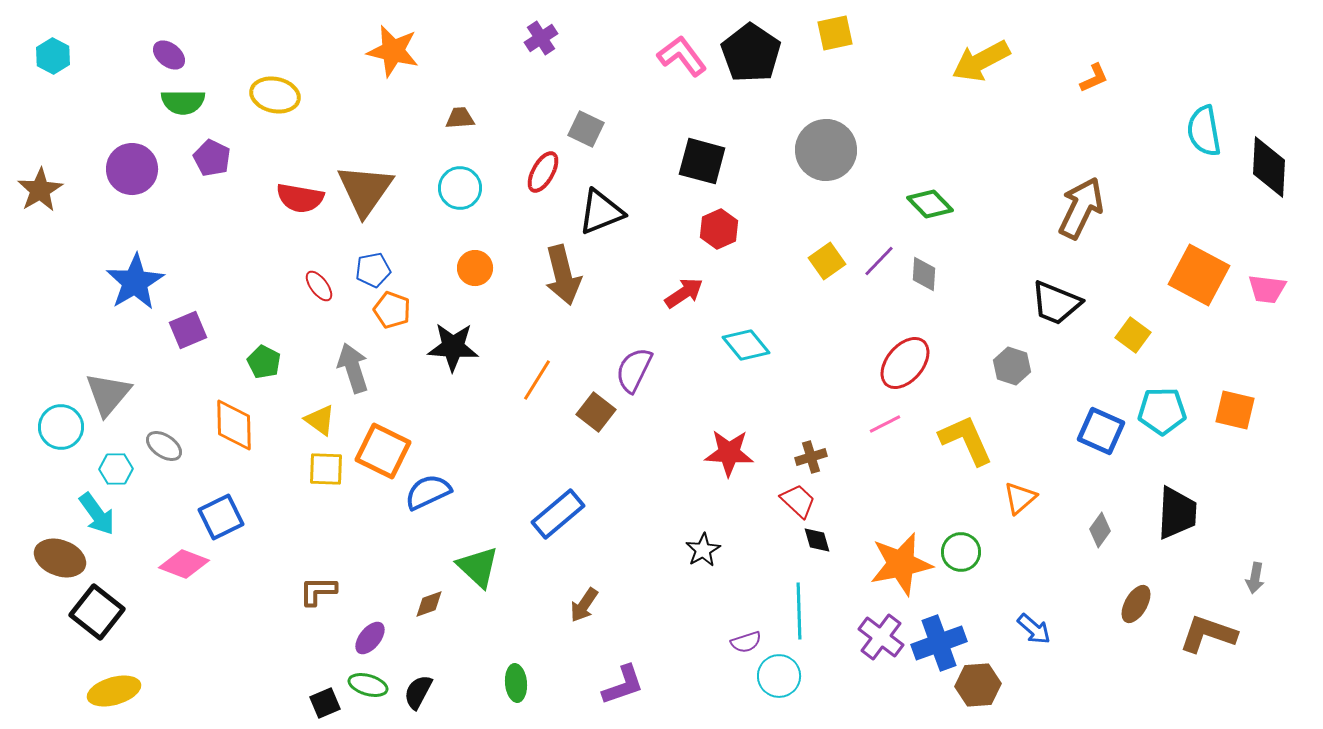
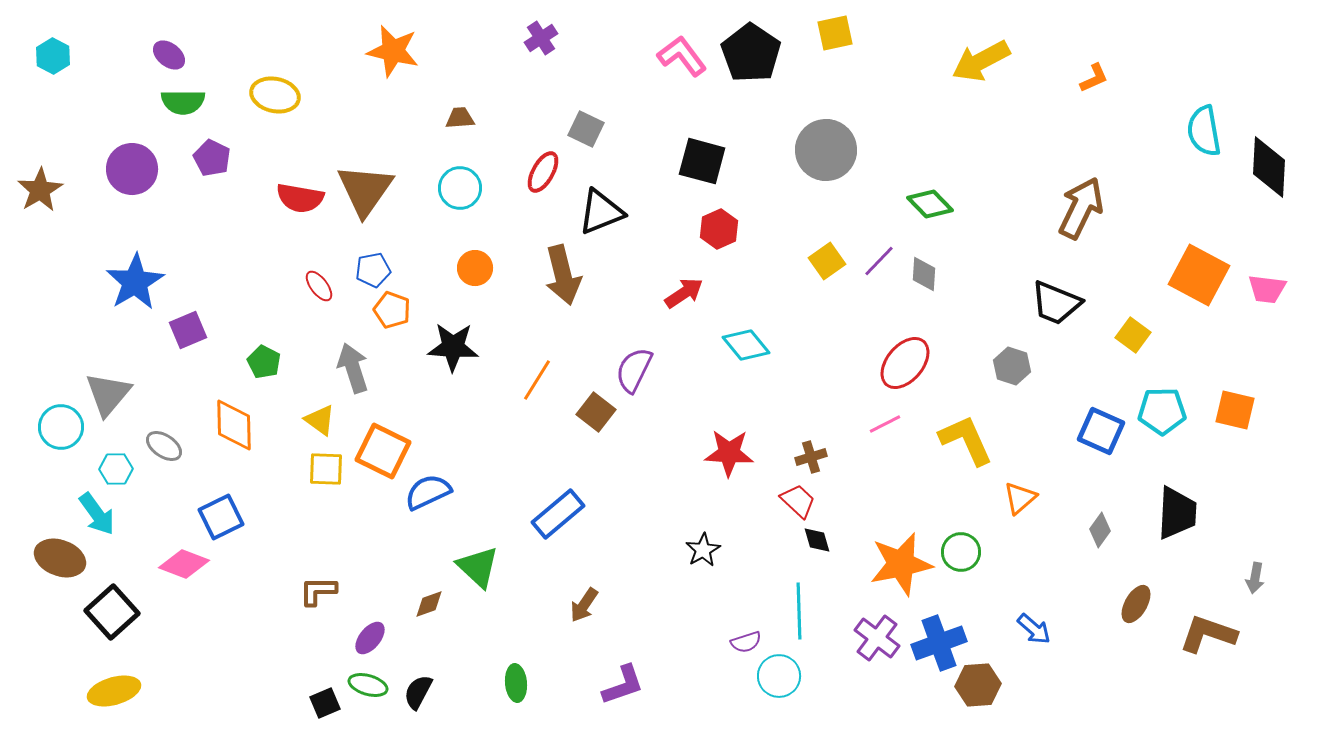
black square at (97, 612): moved 15 px right; rotated 10 degrees clockwise
purple cross at (881, 637): moved 4 px left, 1 px down
